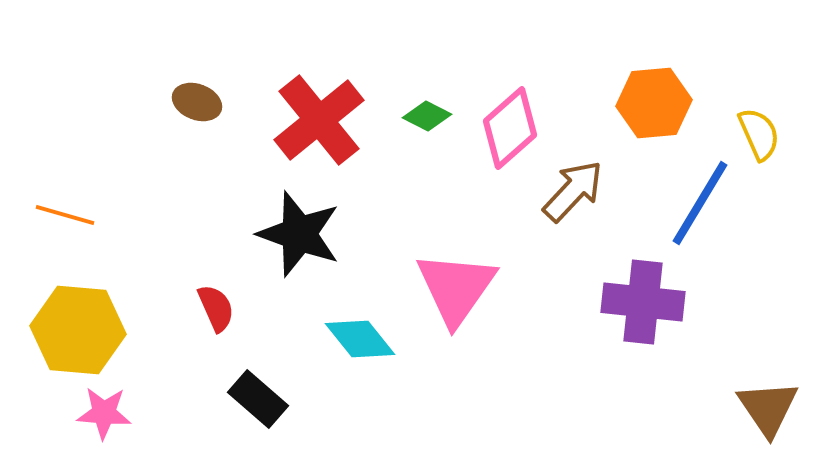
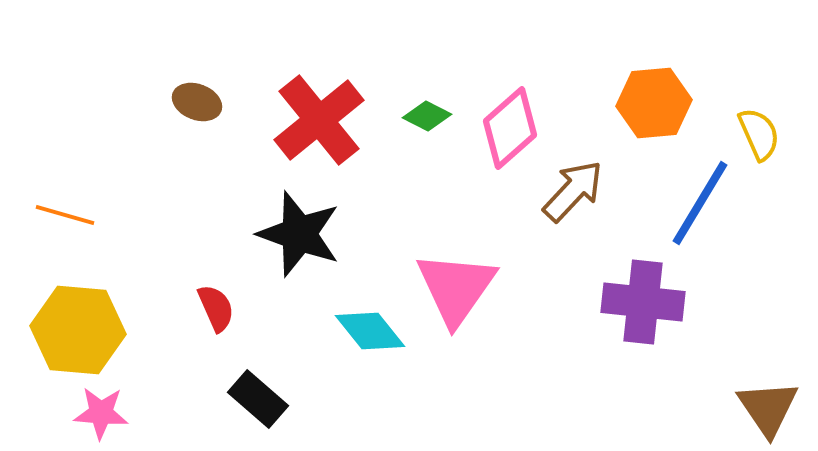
cyan diamond: moved 10 px right, 8 px up
pink star: moved 3 px left
